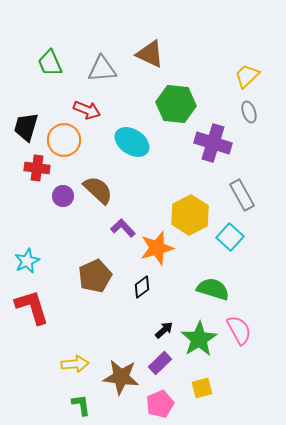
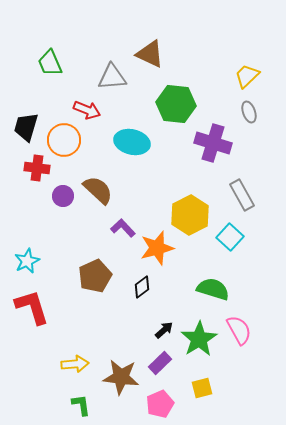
gray triangle: moved 10 px right, 8 px down
cyan ellipse: rotated 20 degrees counterclockwise
